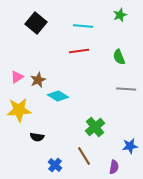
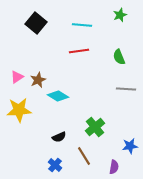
cyan line: moved 1 px left, 1 px up
black semicircle: moved 22 px right; rotated 32 degrees counterclockwise
